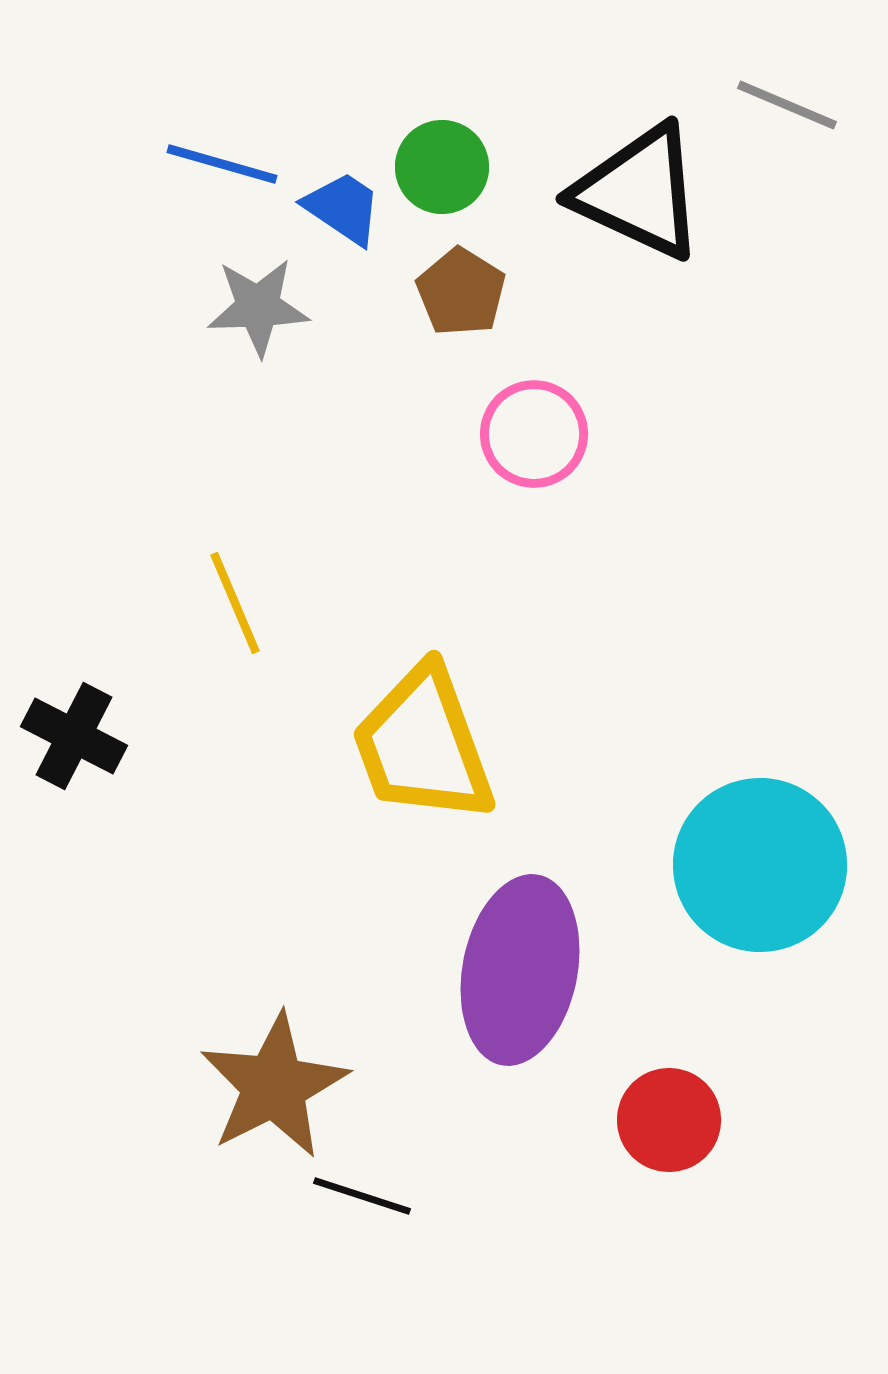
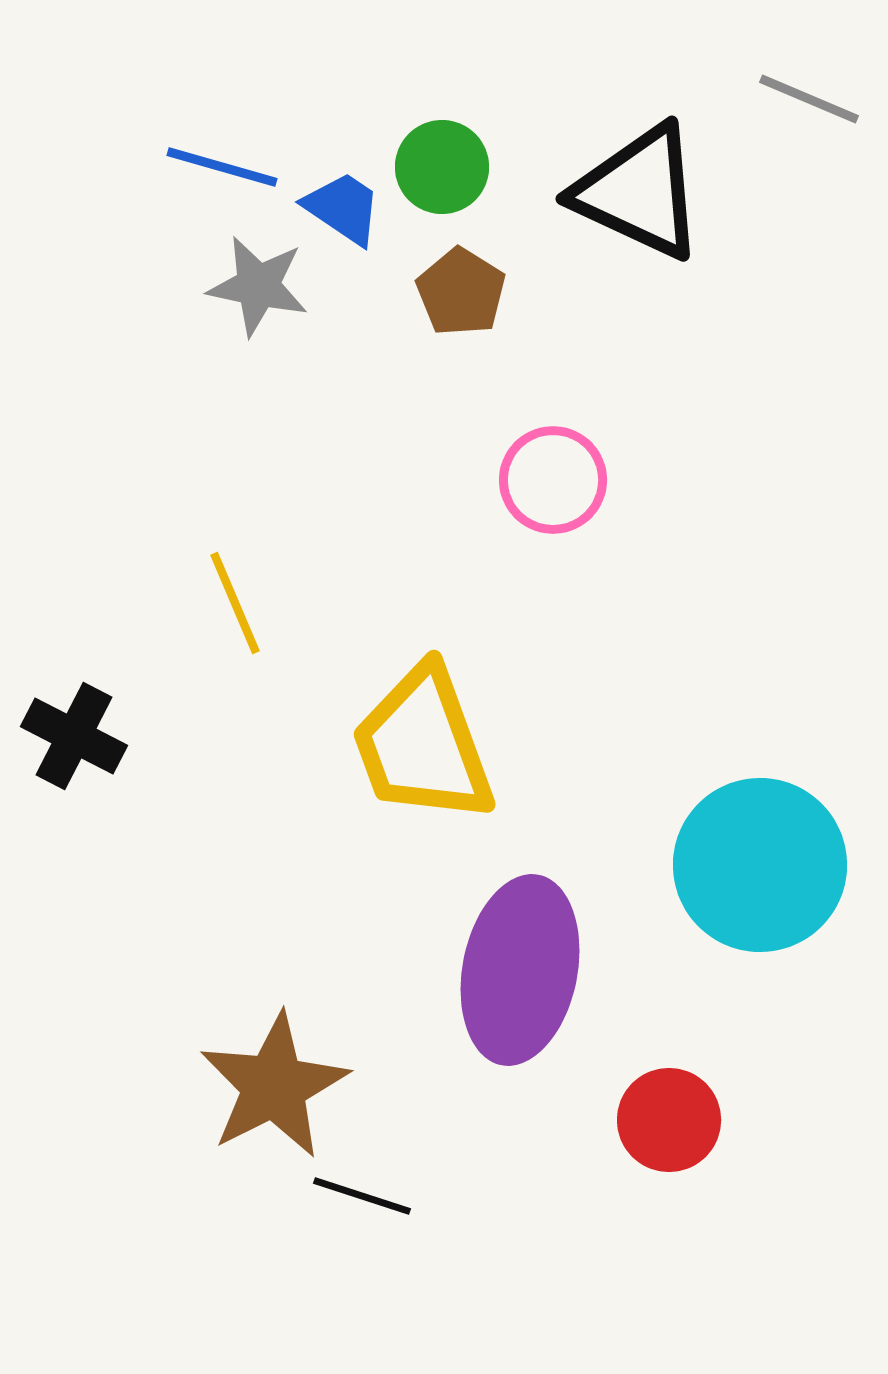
gray line: moved 22 px right, 6 px up
blue line: moved 3 px down
gray star: moved 21 px up; rotated 14 degrees clockwise
pink circle: moved 19 px right, 46 px down
